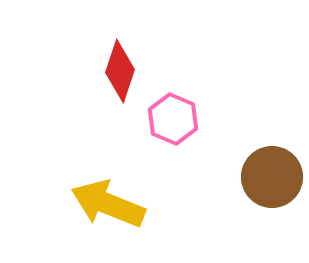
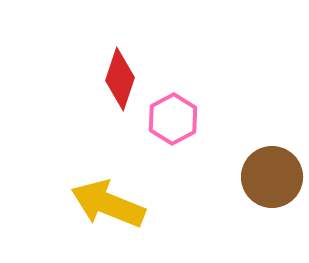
red diamond: moved 8 px down
pink hexagon: rotated 9 degrees clockwise
